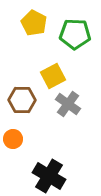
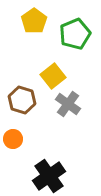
yellow pentagon: moved 2 px up; rotated 10 degrees clockwise
green pentagon: rotated 24 degrees counterclockwise
yellow square: rotated 10 degrees counterclockwise
brown hexagon: rotated 16 degrees clockwise
black cross: rotated 24 degrees clockwise
